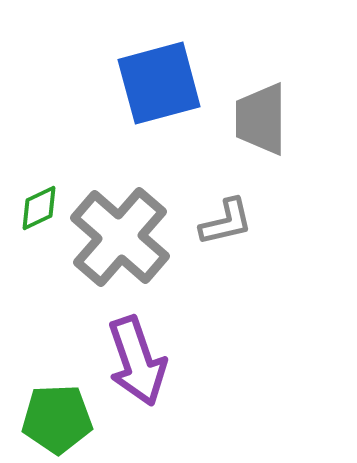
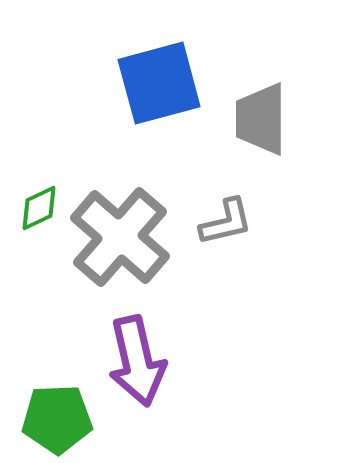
purple arrow: rotated 6 degrees clockwise
